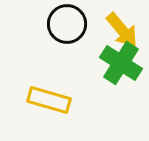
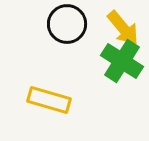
yellow arrow: moved 1 px right, 2 px up
green cross: moved 1 px right, 2 px up
